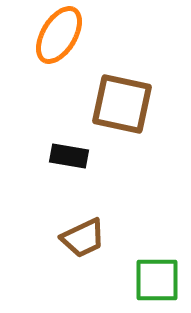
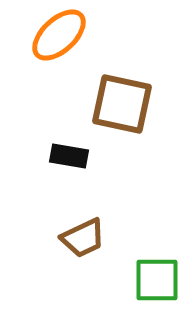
orange ellipse: rotated 16 degrees clockwise
